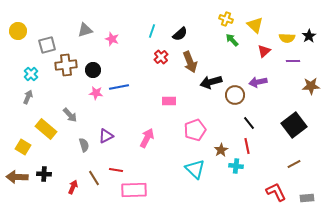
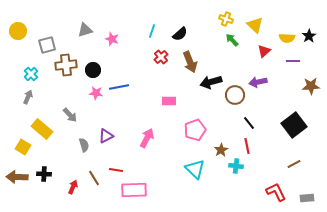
yellow rectangle at (46, 129): moved 4 px left
